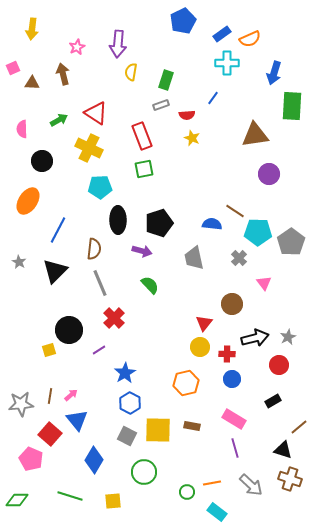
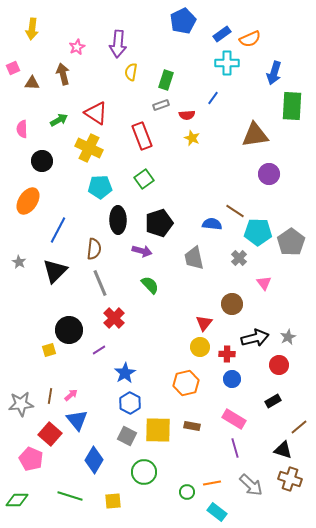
green square at (144, 169): moved 10 px down; rotated 24 degrees counterclockwise
